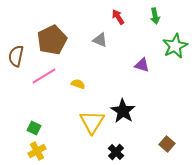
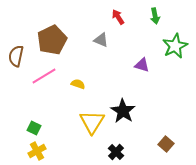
gray triangle: moved 1 px right
brown square: moved 1 px left
